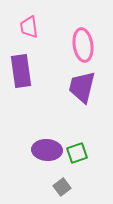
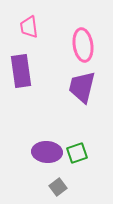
purple ellipse: moved 2 px down
gray square: moved 4 px left
